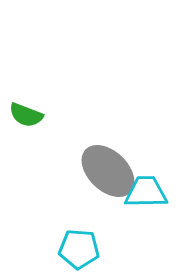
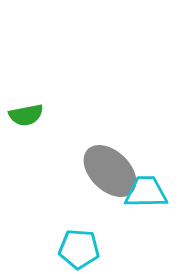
green semicircle: rotated 32 degrees counterclockwise
gray ellipse: moved 2 px right
